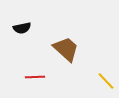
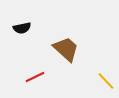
red line: rotated 24 degrees counterclockwise
